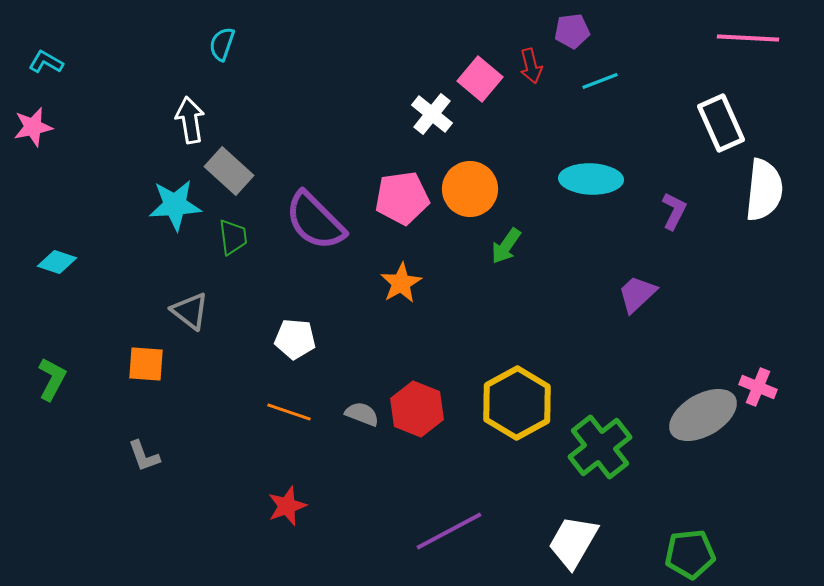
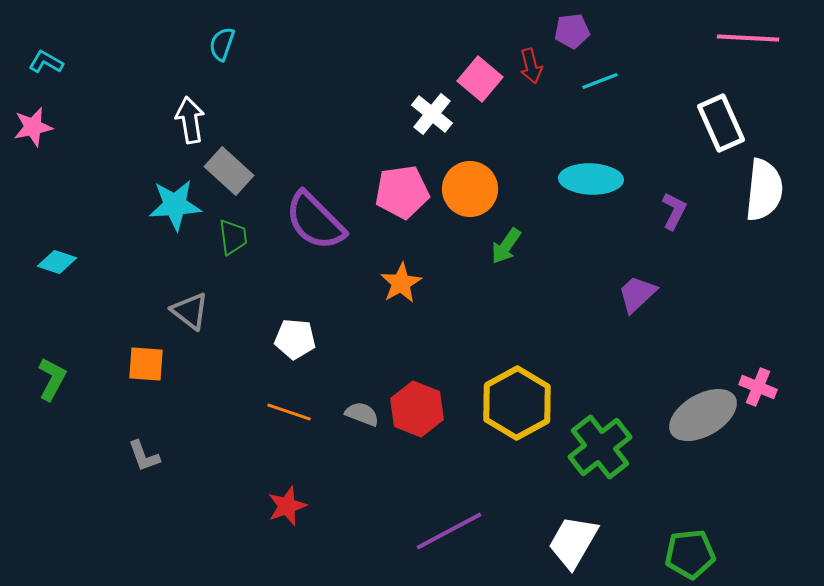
pink pentagon: moved 6 px up
